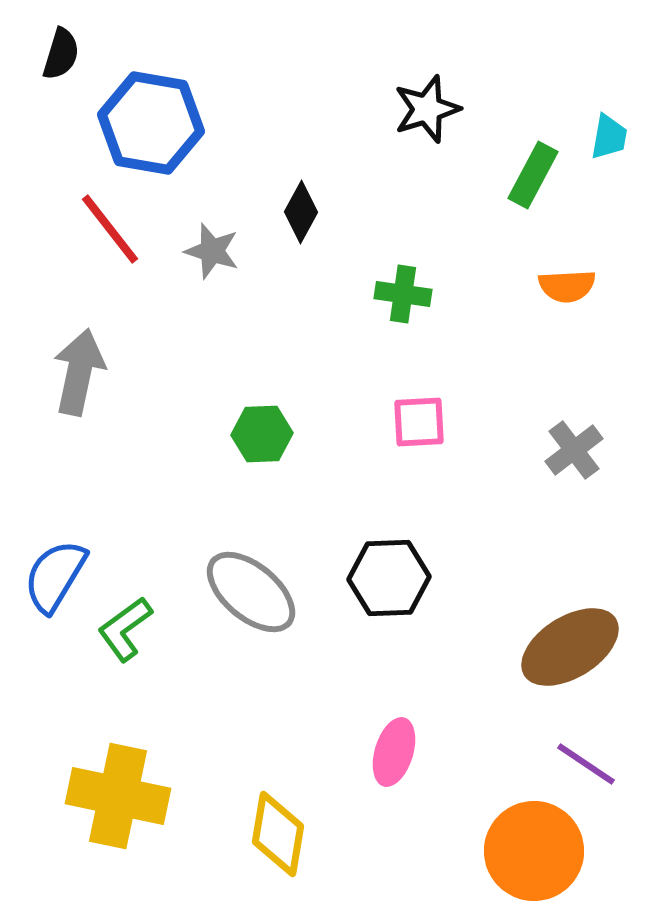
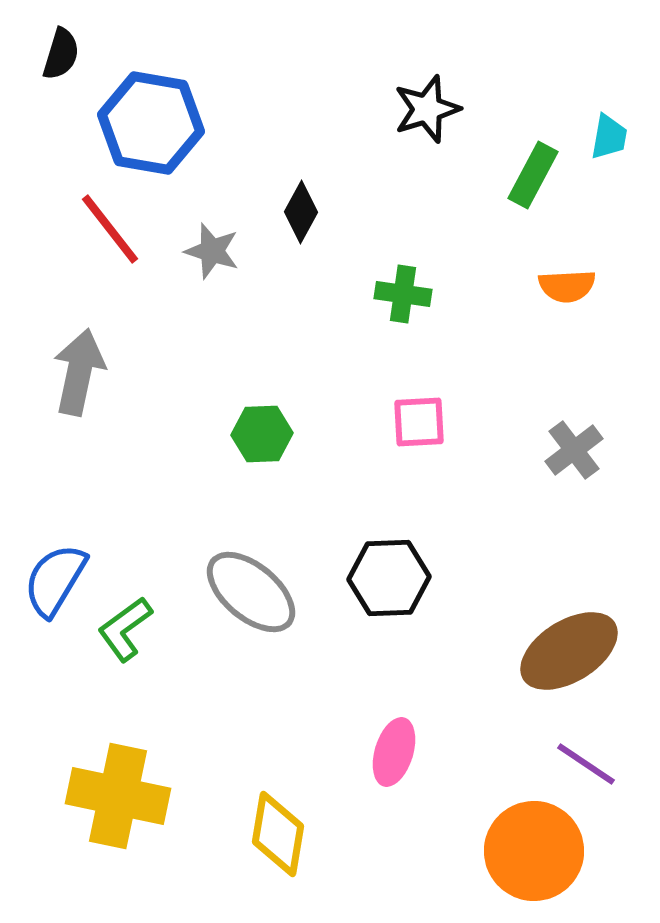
blue semicircle: moved 4 px down
brown ellipse: moved 1 px left, 4 px down
